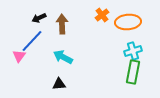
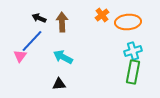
black arrow: rotated 48 degrees clockwise
brown arrow: moved 2 px up
pink triangle: moved 1 px right
